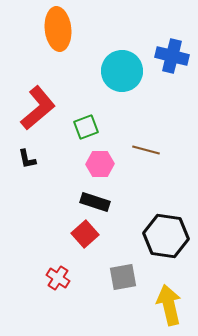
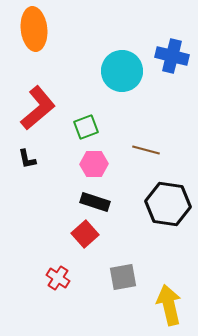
orange ellipse: moved 24 px left
pink hexagon: moved 6 px left
black hexagon: moved 2 px right, 32 px up
